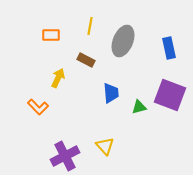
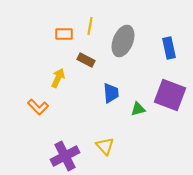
orange rectangle: moved 13 px right, 1 px up
green triangle: moved 1 px left, 2 px down
